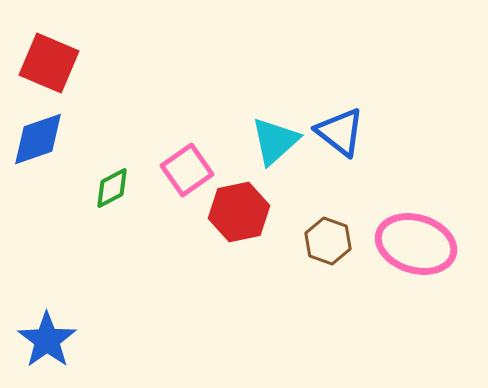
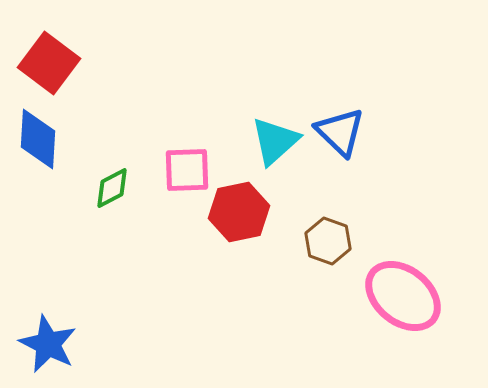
red square: rotated 14 degrees clockwise
blue triangle: rotated 6 degrees clockwise
blue diamond: rotated 68 degrees counterclockwise
pink square: rotated 33 degrees clockwise
pink ellipse: moved 13 px left, 52 px down; rotated 22 degrees clockwise
blue star: moved 1 px right, 4 px down; rotated 10 degrees counterclockwise
